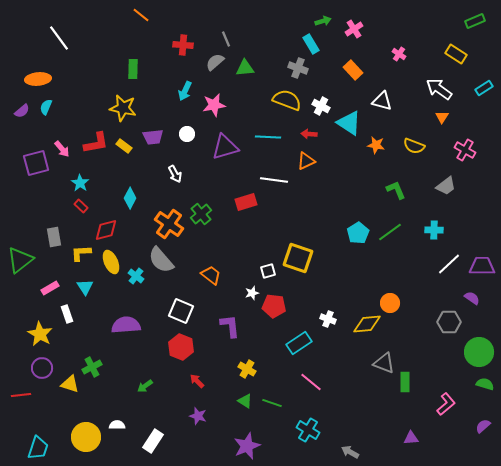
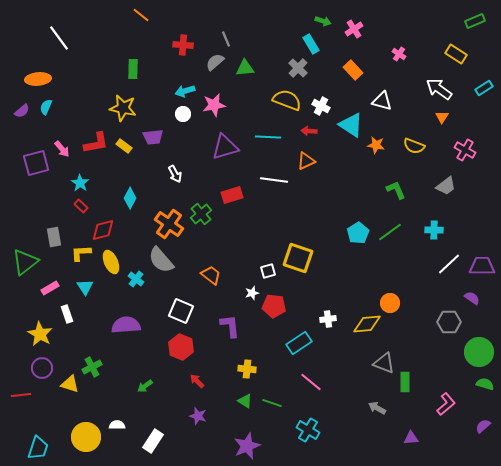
green arrow at (323, 21): rotated 35 degrees clockwise
gray cross at (298, 68): rotated 24 degrees clockwise
cyan arrow at (185, 91): rotated 48 degrees clockwise
cyan triangle at (349, 123): moved 2 px right, 2 px down
white circle at (187, 134): moved 4 px left, 20 px up
red arrow at (309, 134): moved 3 px up
red rectangle at (246, 202): moved 14 px left, 7 px up
red diamond at (106, 230): moved 3 px left
green triangle at (20, 260): moved 5 px right, 2 px down
cyan cross at (136, 276): moved 3 px down
white cross at (328, 319): rotated 28 degrees counterclockwise
yellow cross at (247, 369): rotated 24 degrees counterclockwise
gray arrow at (350, 452): moved 27 px right, 44 px up
